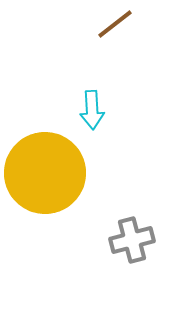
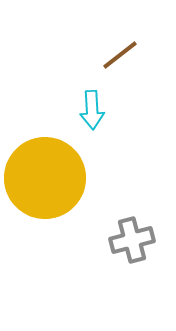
brown line: moved 5 px right, 31 px down
yellow circle: moved 5 px down
